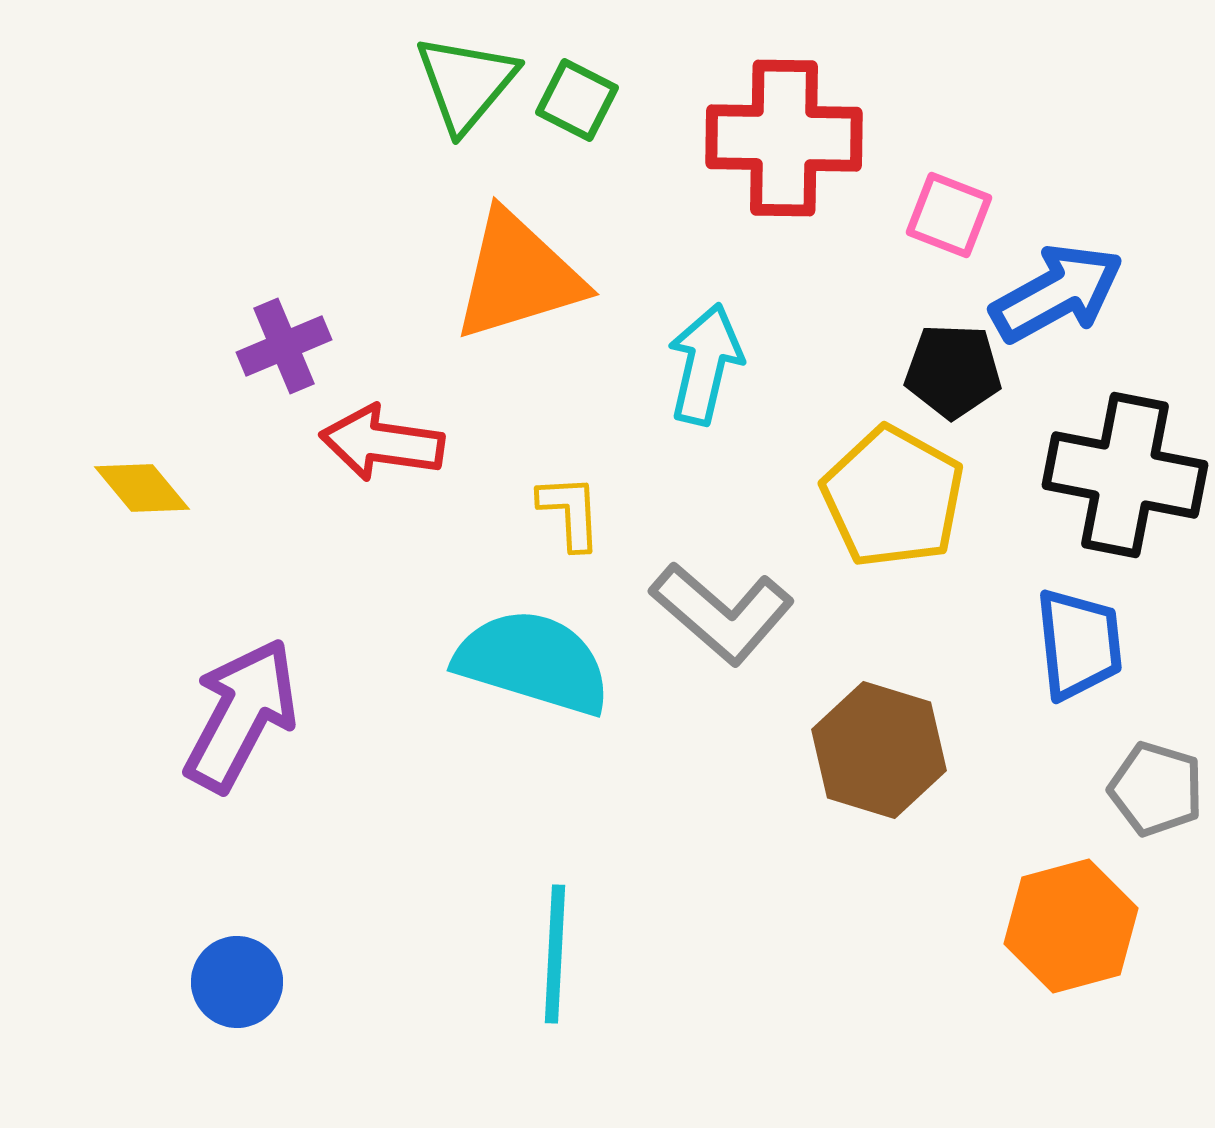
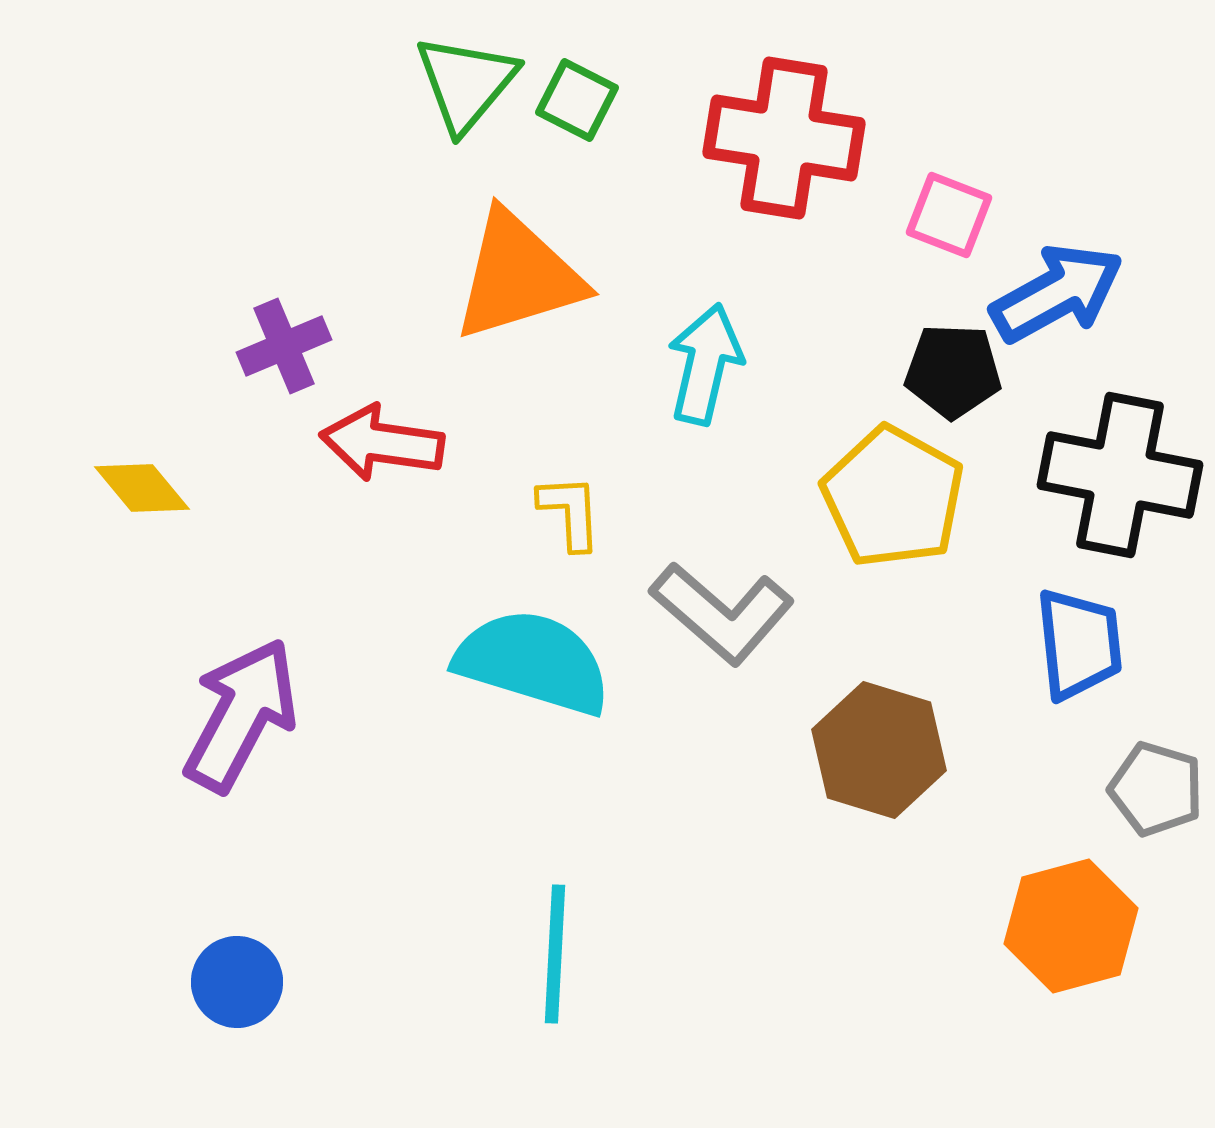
red cross: rotated 8 degrees clockwise
black cross: moved 5 px left
